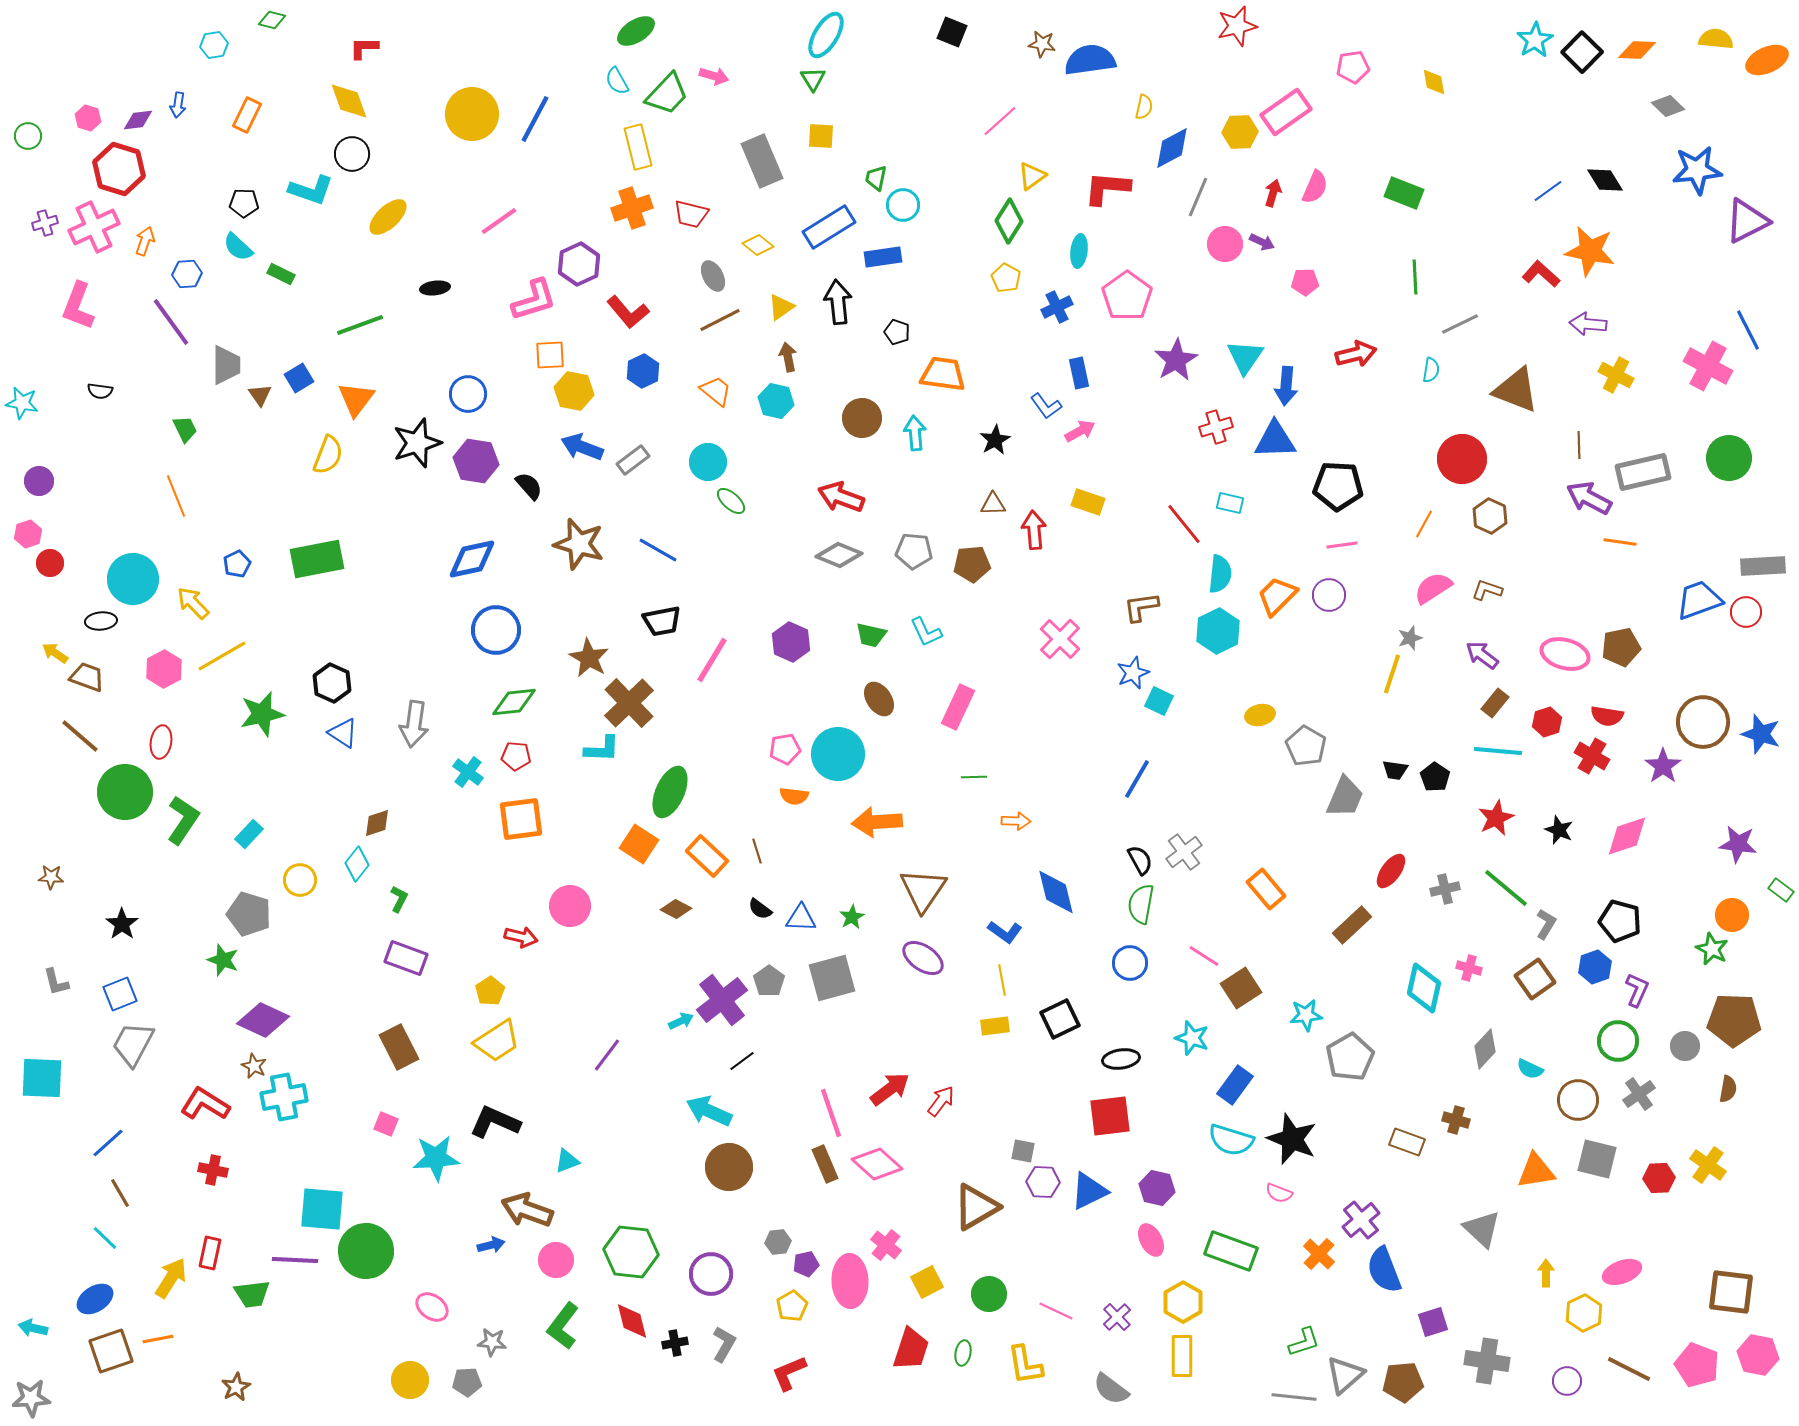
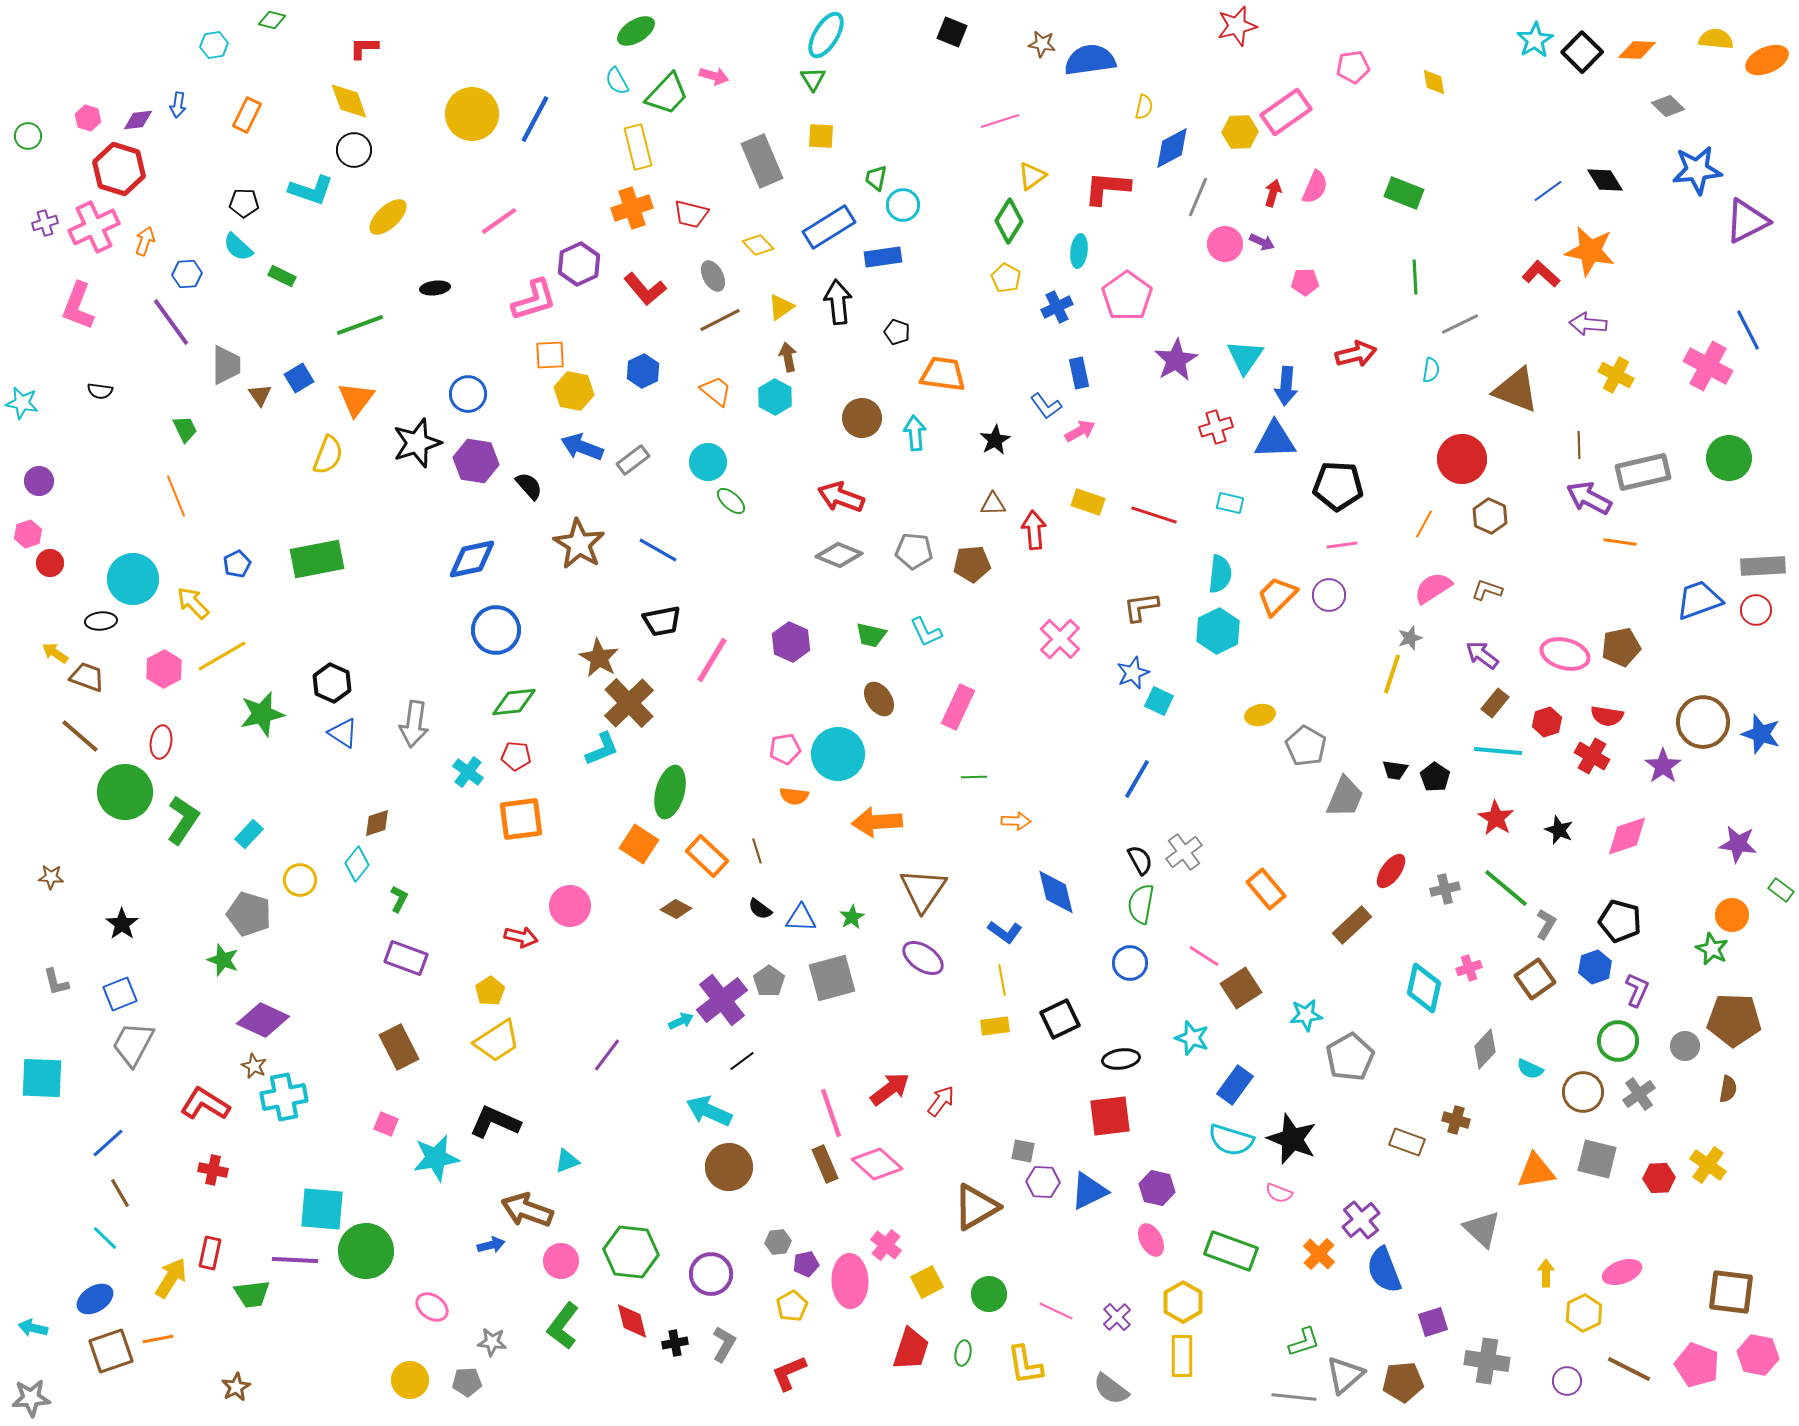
pink line at (1000, 121): rotated 24 degrees clockwise
black circle at (352, 154): moved 2 px right, 4 px up
yellow diamond at (758, 245): rotated 8 degrees clockwise
green rectangle at (281, 274): moved 1 px right, 2 px down
red L-shape at (628, 312): moved 17 px right, 23 px up
cyan hexagon at (776, 401): moved 1 px left, 4 px up; rotated 16 degrees clockwise
red line at (1184, 524): moved 30 px left, 9 px up; rotated 33 degrees counterclockwise
brown star at (579, 544): rotated 15 degrees clockwise
red circle at (1746, 612): moved 10 px right, 2 px up
brown star at (589, 658): moved 10 px right
cyan L-shape at (602, 749): rotated 24 degrees counterclockwise
green ellipse at (670, 792): rotated 9 degrees counterclockwise
red star at (1496, 818): rotated 15 degrees counterclockwise
pink cross at (1469, 968): rotated 35 degrees counterclockwise
brown circle at (1578, 1100): moved 5 px right, 8 px up
cyan star at (436, 1158): rotated 6 degrees counterclockwise
pink circle at (556, 1260): moved 5 px right, 1 px down
